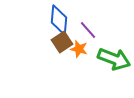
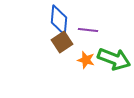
purple line: rotated 42 degrees counterclockwise
orange star: moved 7 px right, 11 px down
